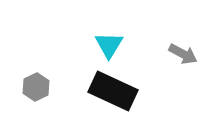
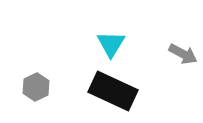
cyan triangle: moved 2 px right, 1 px up
